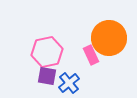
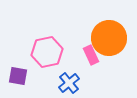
purple square: moved 29 px left
